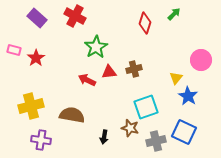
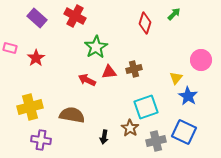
pink rectangle: moved 4 px left, 2 px up
yellow cross: moved 1 px left, 1 px down
brown star: rotated 18 degrees clockwise
